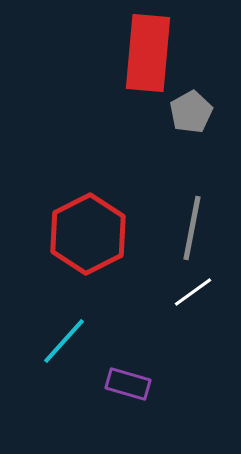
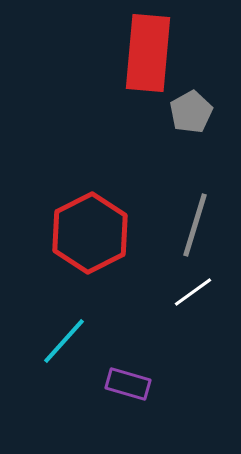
gray line: moved 3 px right, 3 px up; rotated 6 degrees clockwise
red hexagon: moved 2 px right, 1 px up
